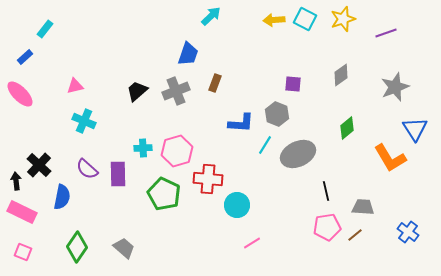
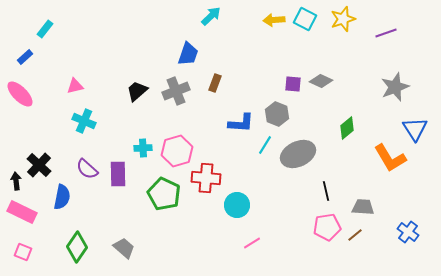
gray diamond at (341, 75): moved 20 px left, 6 px down; rotated 60 degrees clockwise
red cross at (208, 179): moved 2 px left, 1 px up
